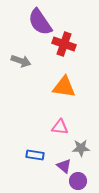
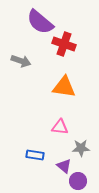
purple semicircle: rotated 16 degrees counterclockwise
